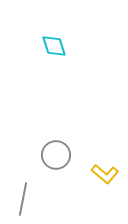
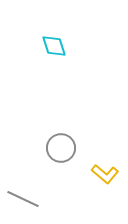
gray circle: moved 5 px right, 7 px up
gray line: rotated 76 degrees counterclockwise
